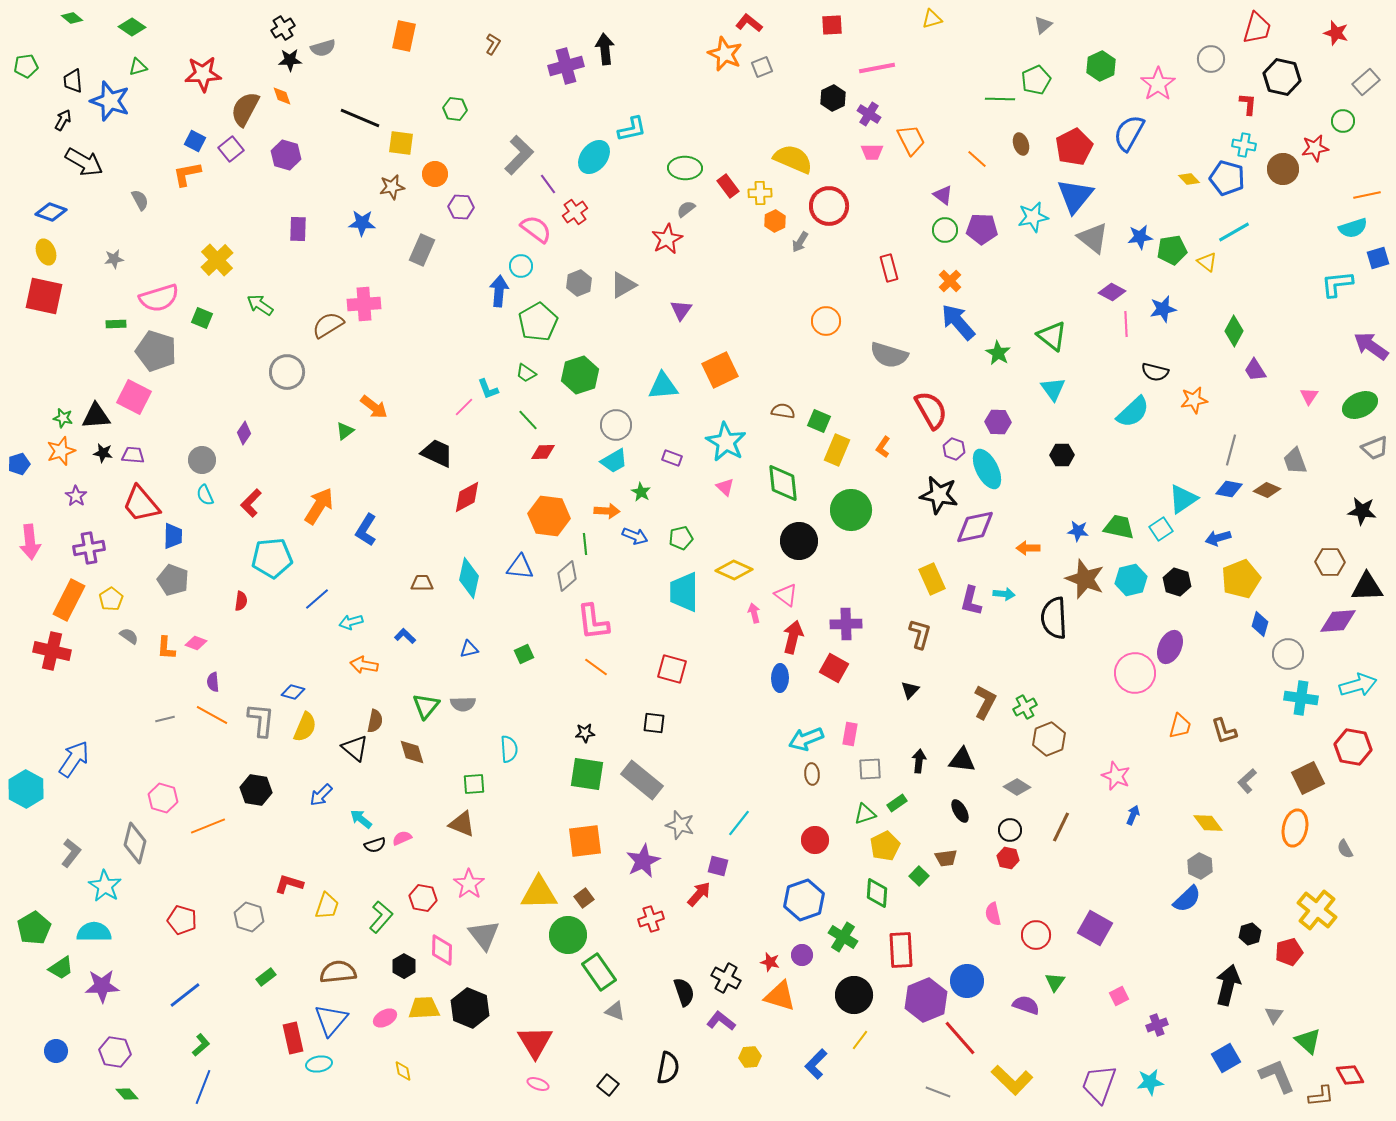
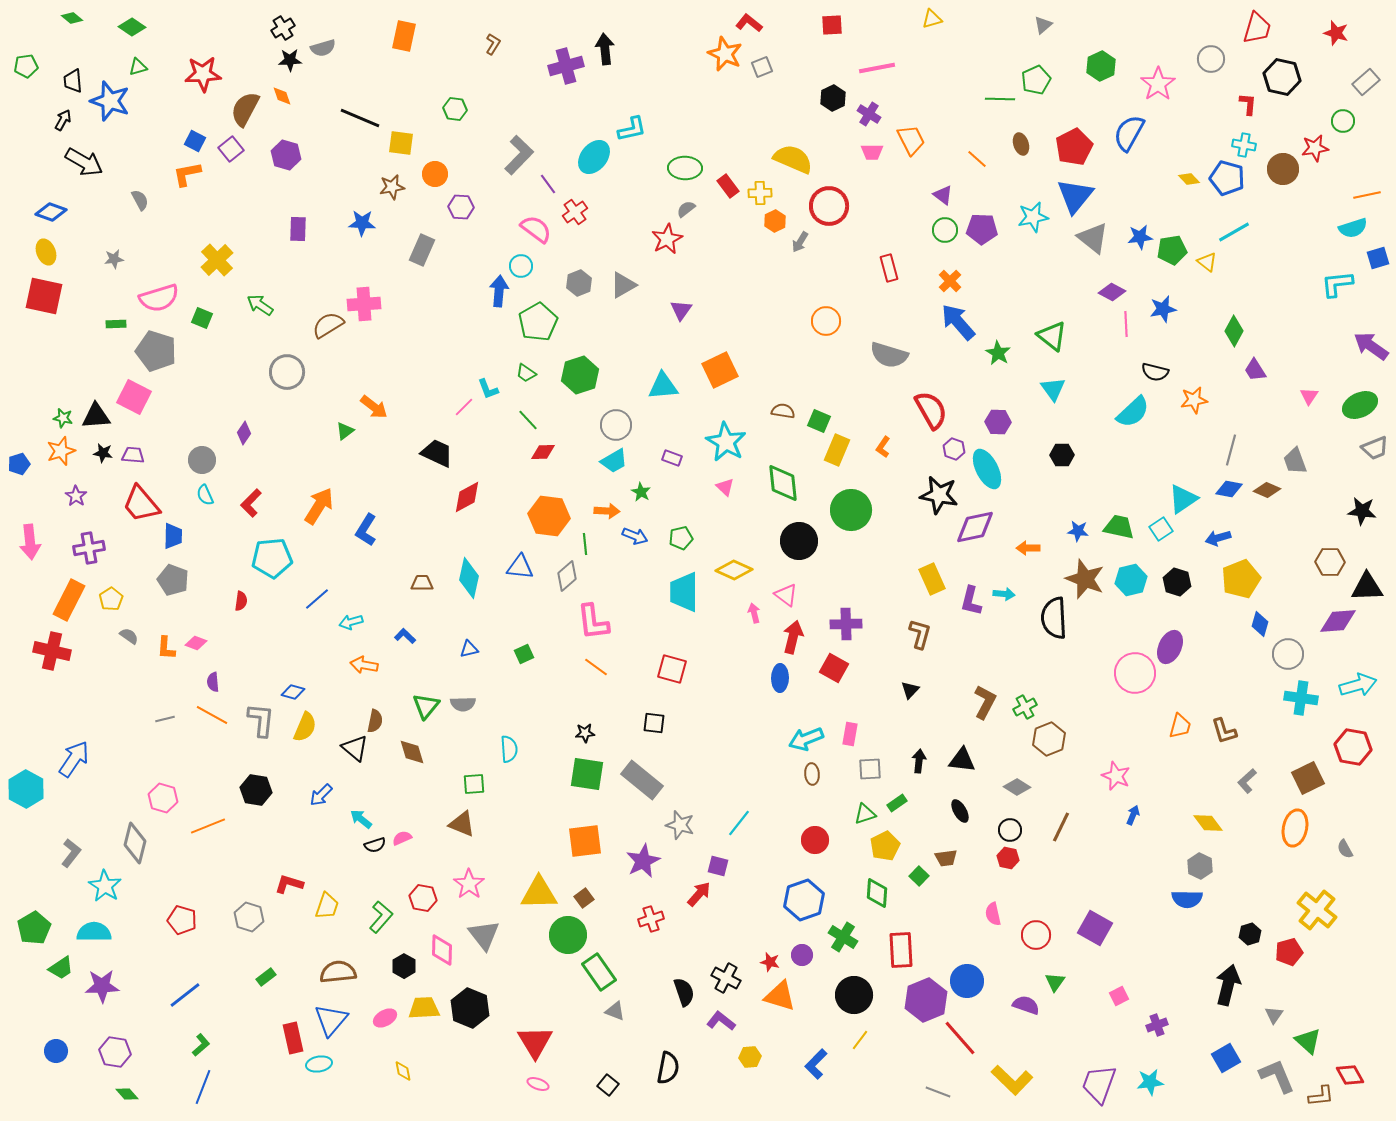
blue semicircle at (1187, 899): rotated 44 degrees clockwise
